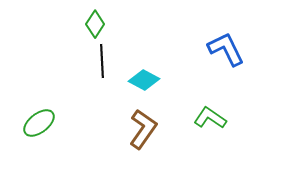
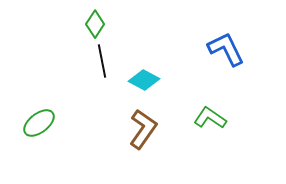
black line: rotated 8 degrees counterclockwise
